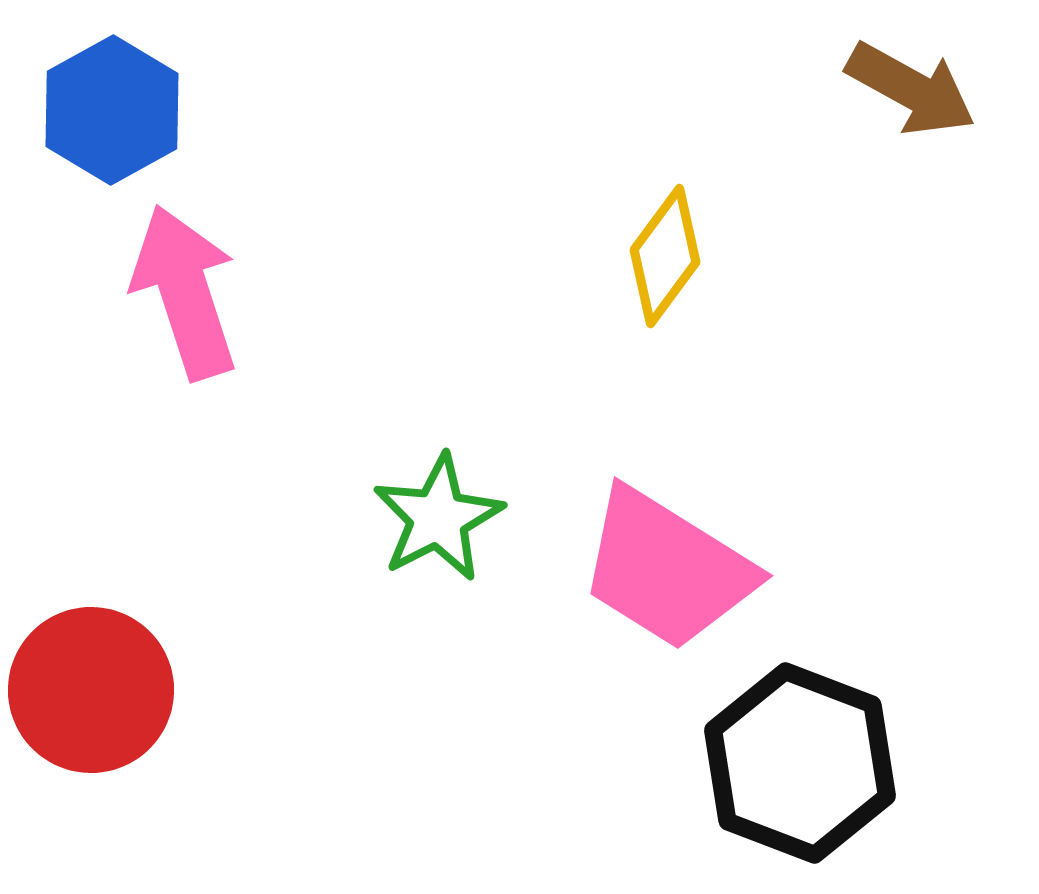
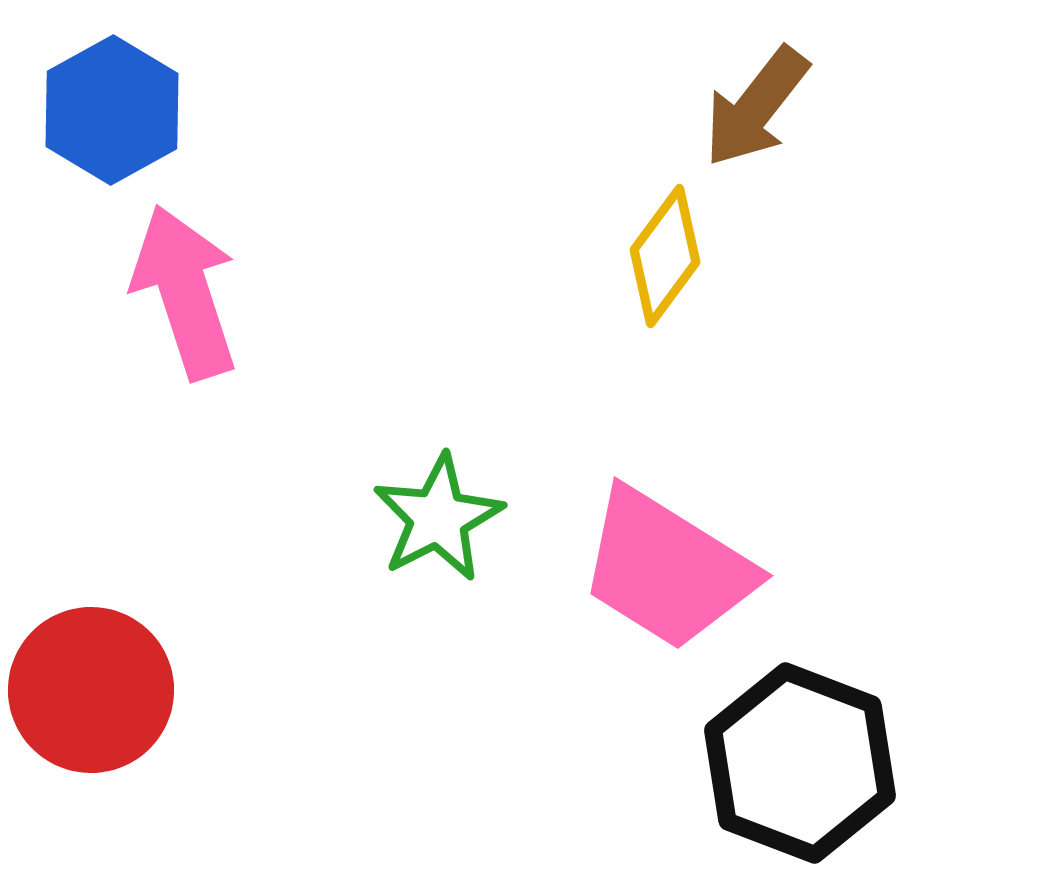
brown arrow: moved 155 px left, 18 px down; rotated 99 degrees clockwise
